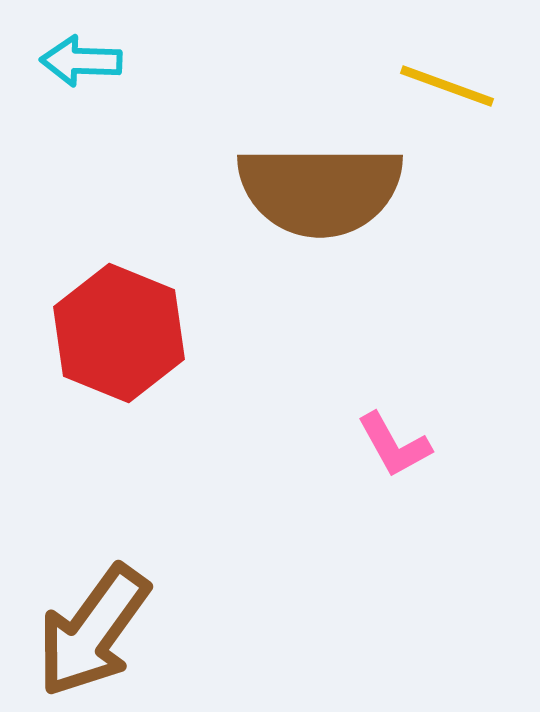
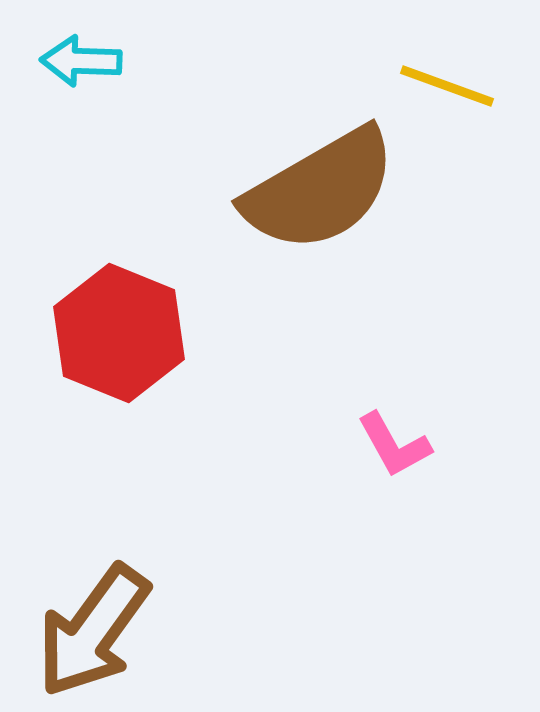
brown semicircle: rotated 30 degrees counterclockwise
